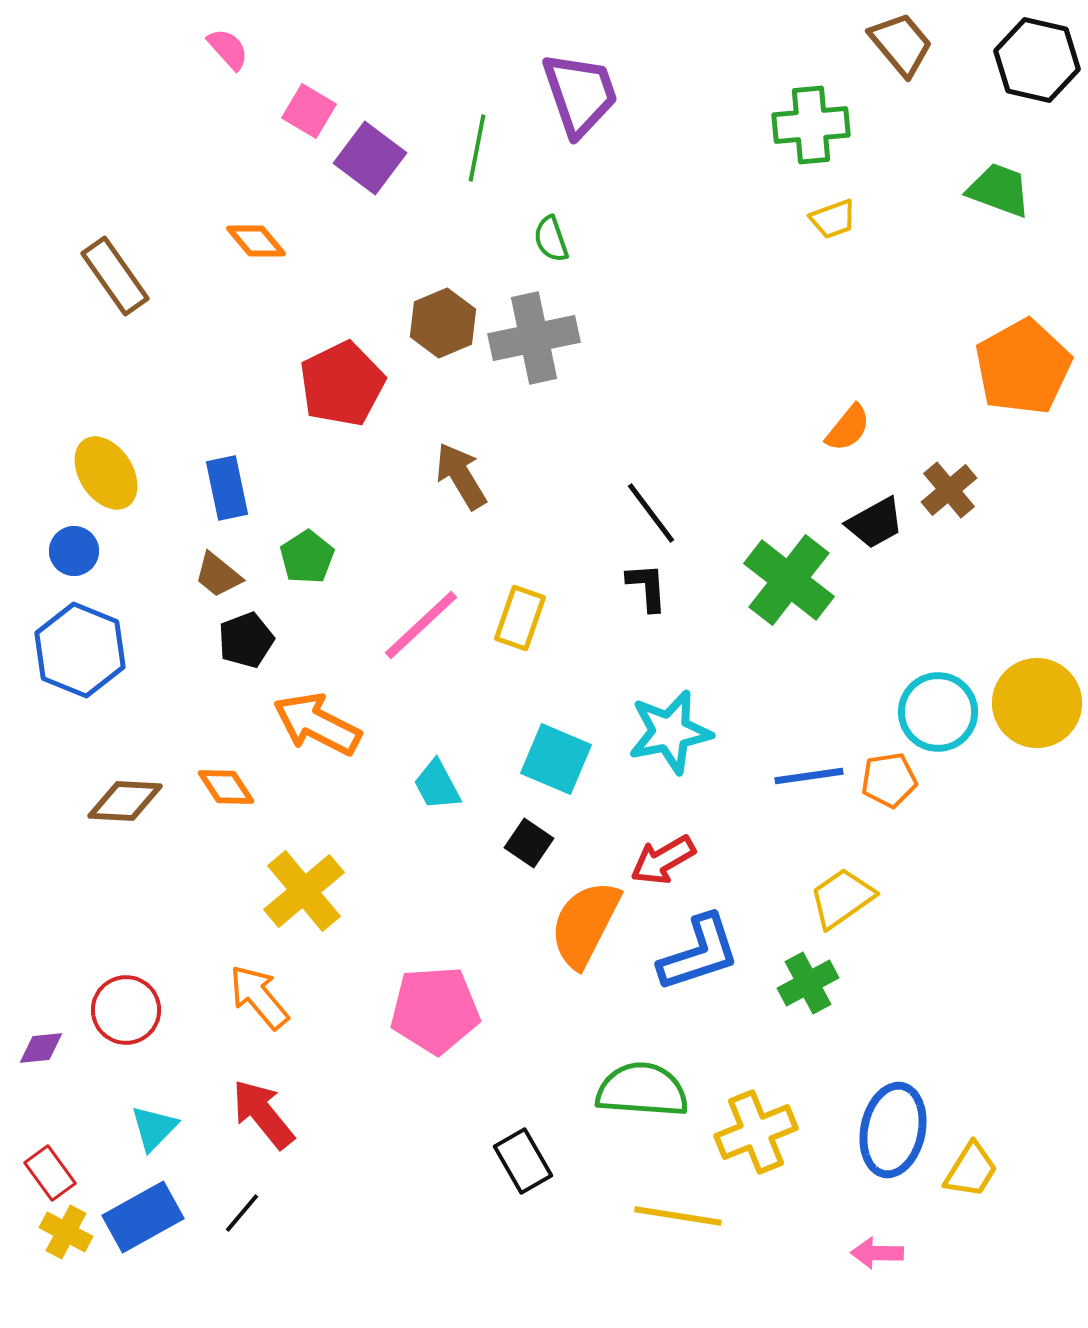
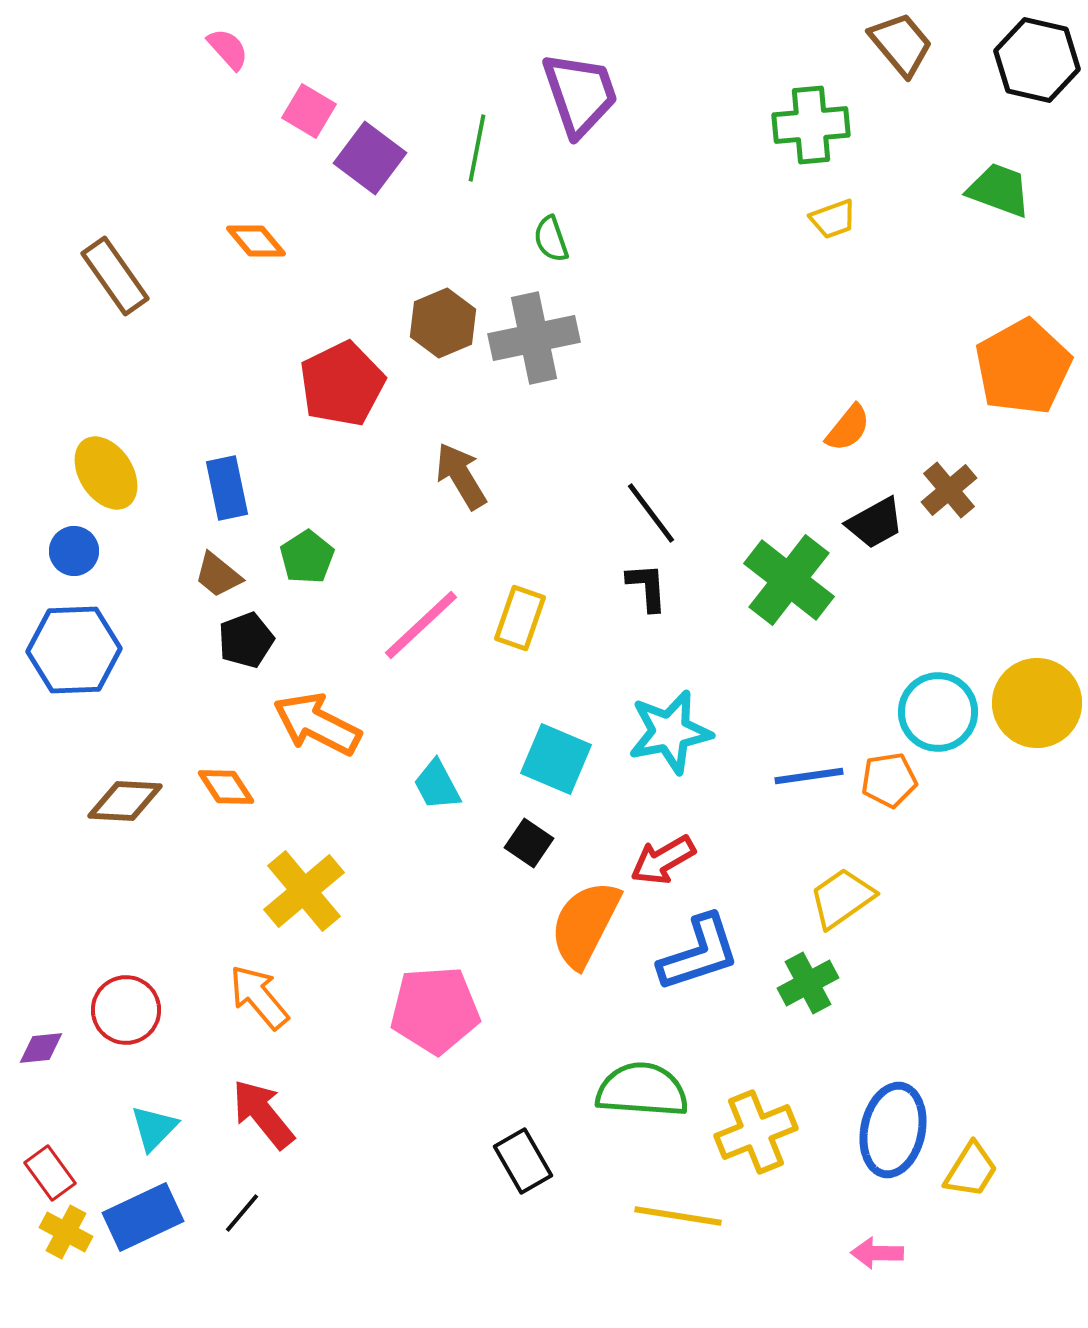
blue hexagon at (80, 650): moved 6 px left; rotated 24 degrees counterclockwise
blue rectangle at (143, 1217): rotated 4 degrees clockwise
